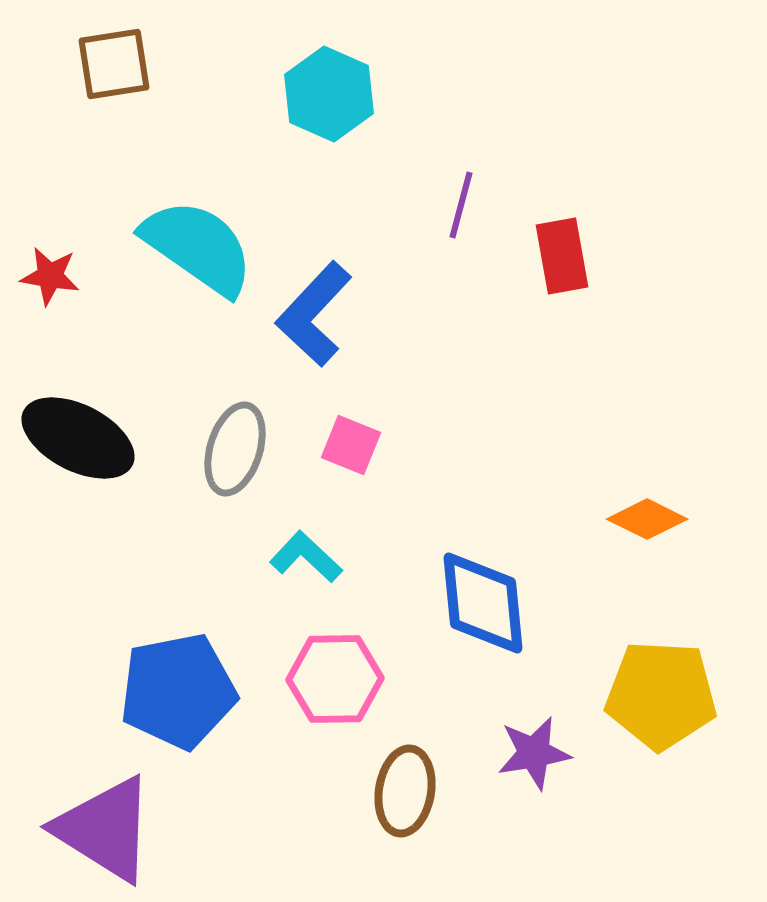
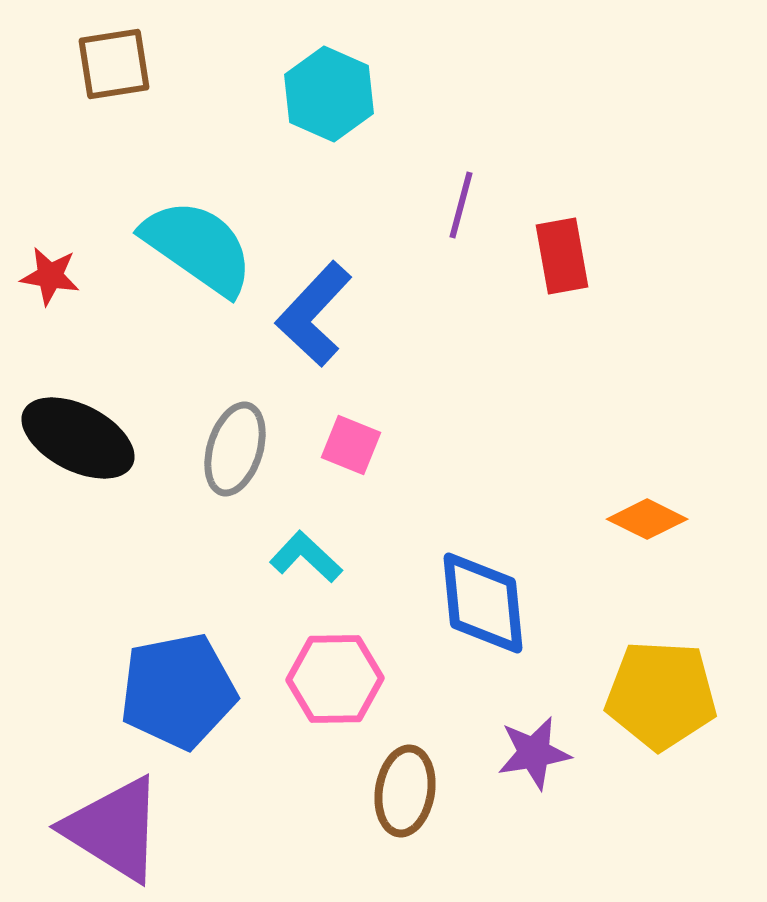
purple triangle: moved 9 px right
